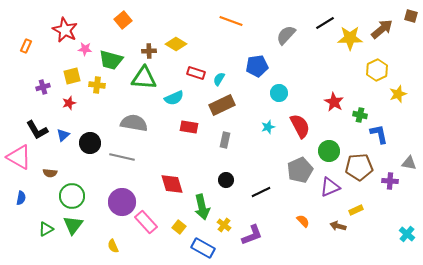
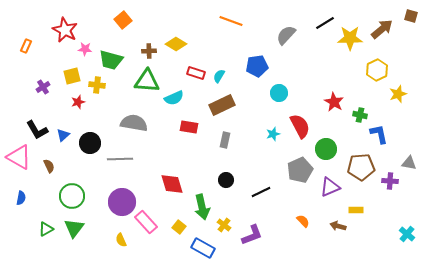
green triangle at (144, 78): moved 3 px right, 3 px down
cyan semicircle at (219, 79): moved 3 px up
purple cross at (43, 87): rotated 16 degrees counterclockwise
red star at (69, 103): moved 9 px right, 1 px up
cyan star at (268, 127): moved 5 px right, 7 px down
green circle at (329, 151): moved 3 px left, 2 px up
gray line at (122, 157): moved 2 px left, 2 px down; rotated 15 degrees counterclockwise
brown pentagon at (359, 167): moved 2 px right
brown semicircle at (50, 173): moved 1 px left, 7 px up; rotated 120 degrees counterclockwise
yellow rectangle at (356, 210): rotated 24 degrees clockwise
green triangle at (73, 225): moved 1 px right, 3 px down
yellow semicircle at (113, 246): moved 8 px right, 6 px up
